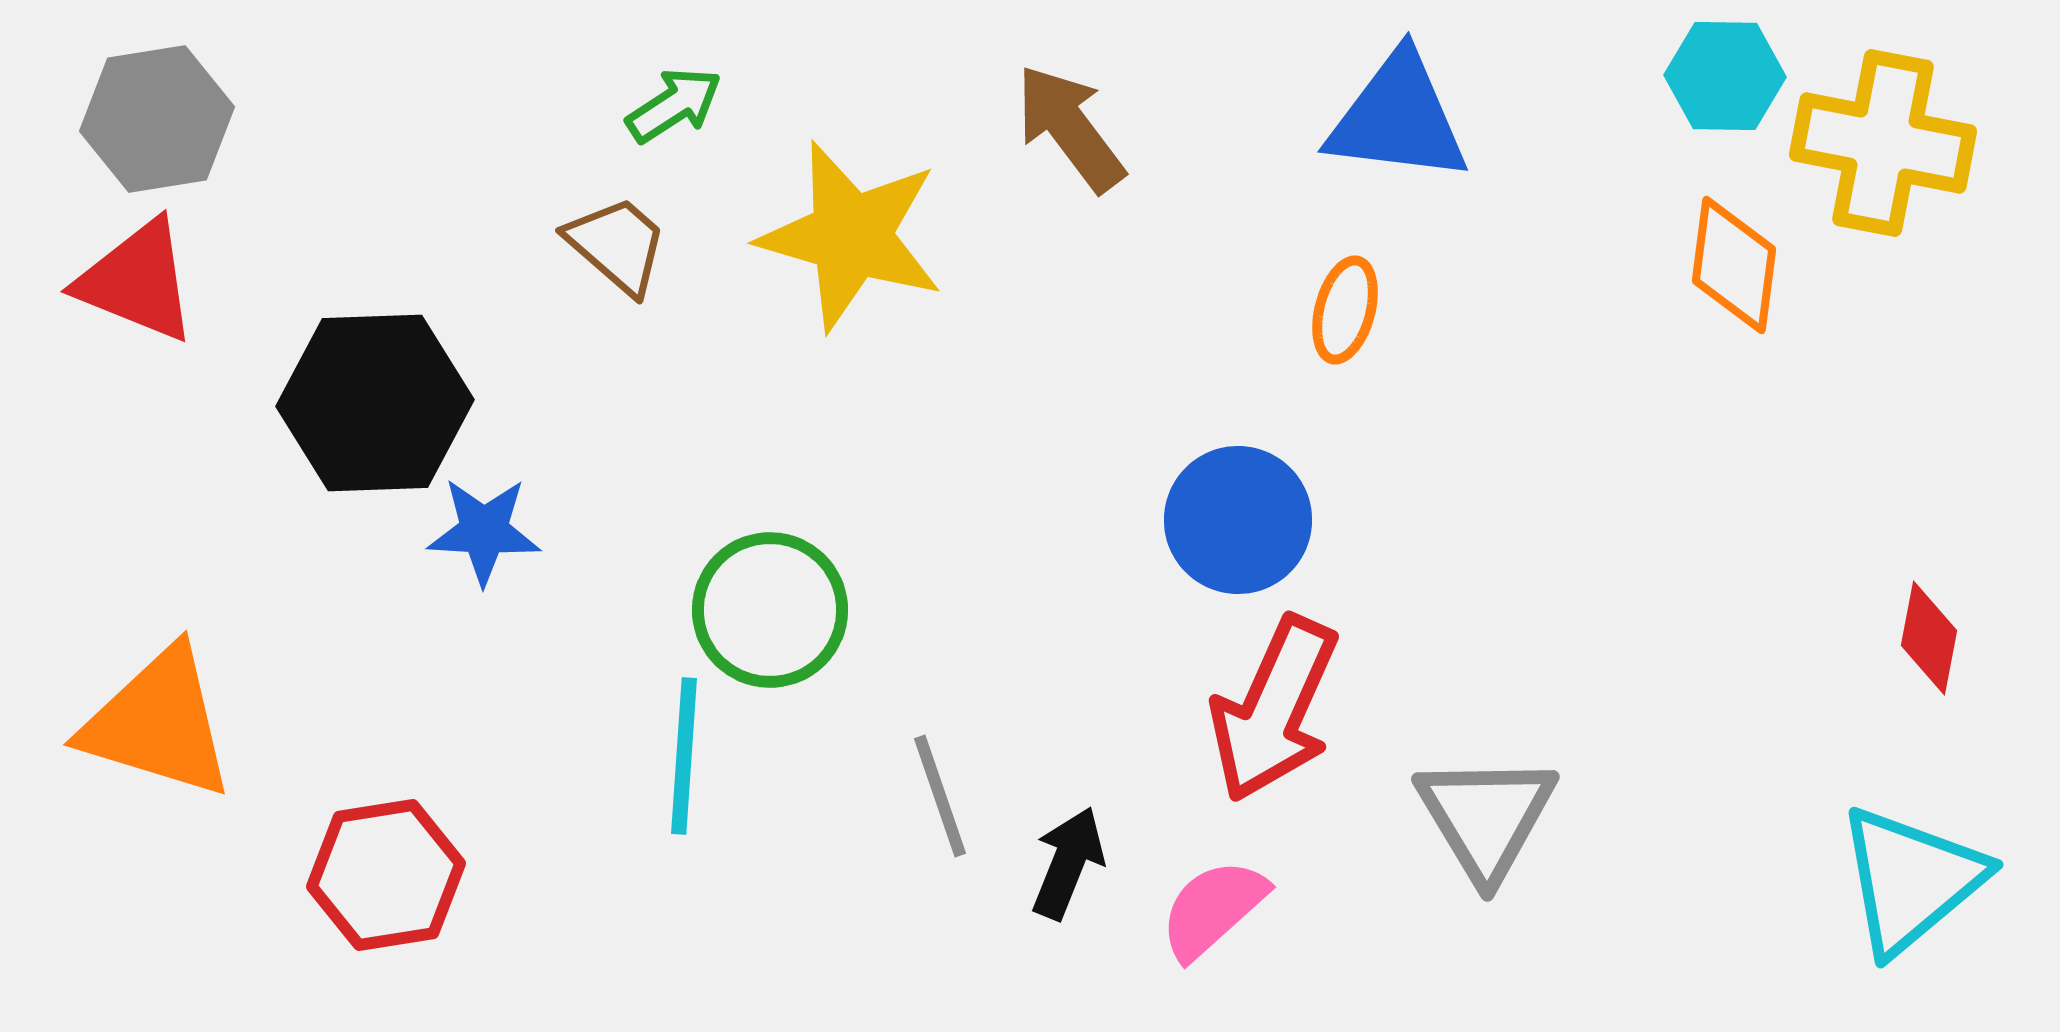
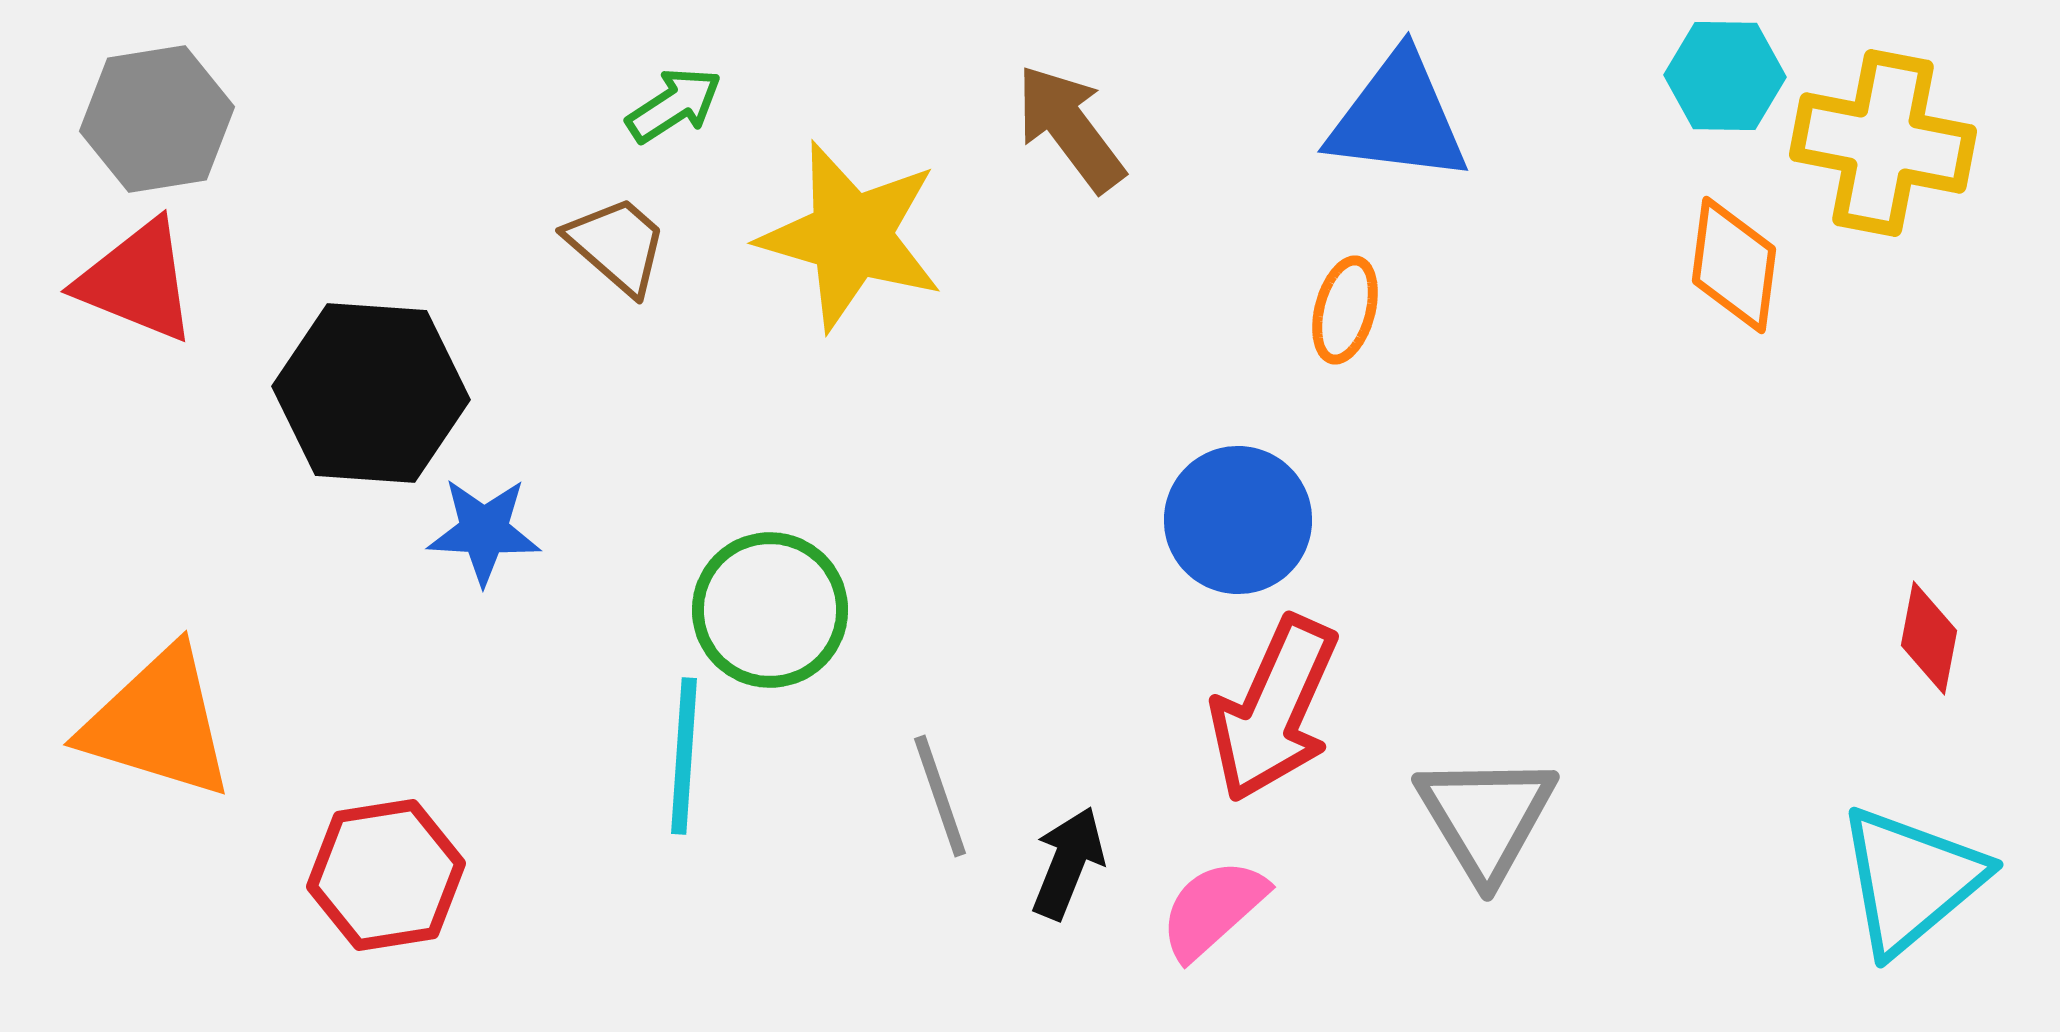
black hexagon: moved 4 px left, 10 px up; rotated 6 degrees clockwise
